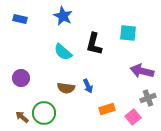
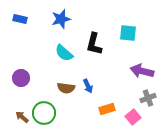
blue star: moved 2 px left, 3 px down; rotated 30 degrees clockwise
cyan semicircle: moved 1 px right, 1 px down
